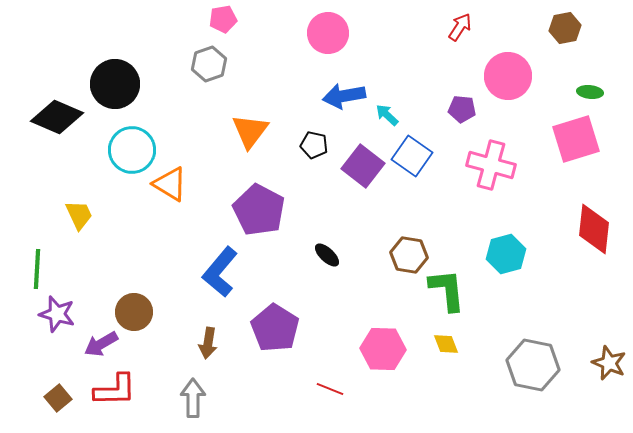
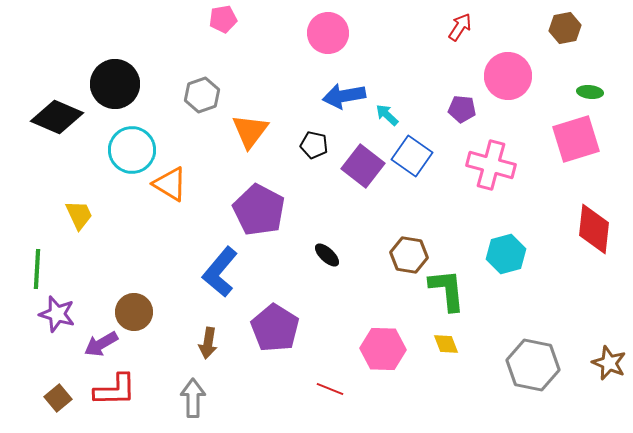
gray hexagon at (209, 64): moved 7 px left, 31 px down
